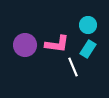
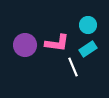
pink L-shape: moved 1 px up
cyan rectangle: rotated 24 degrees clockwise
